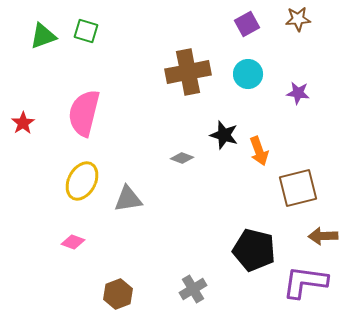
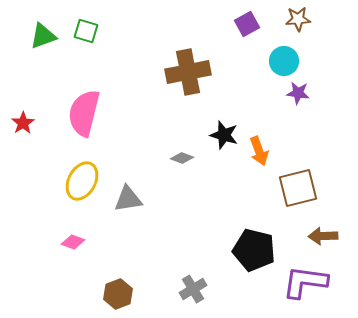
cyan circle: moved 36 px right, 13 px up
